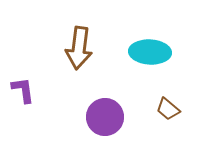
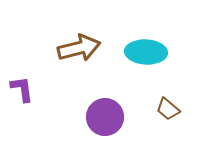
brown arrow: rotated 111 degrees counterclockwise
cyan ellipse: moved 4 px left
purple L-shape: moved 1 px left, 1 px up
